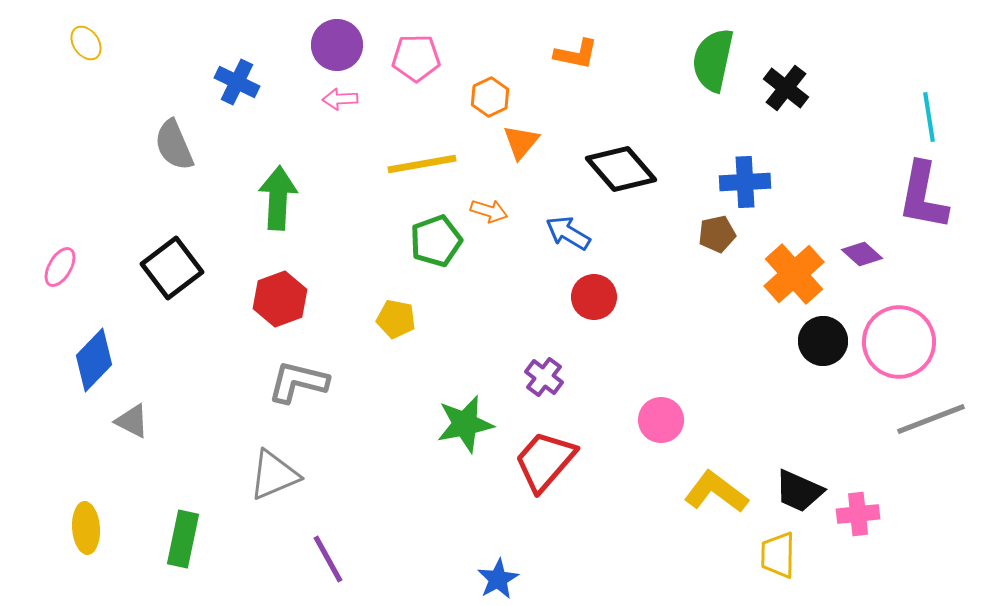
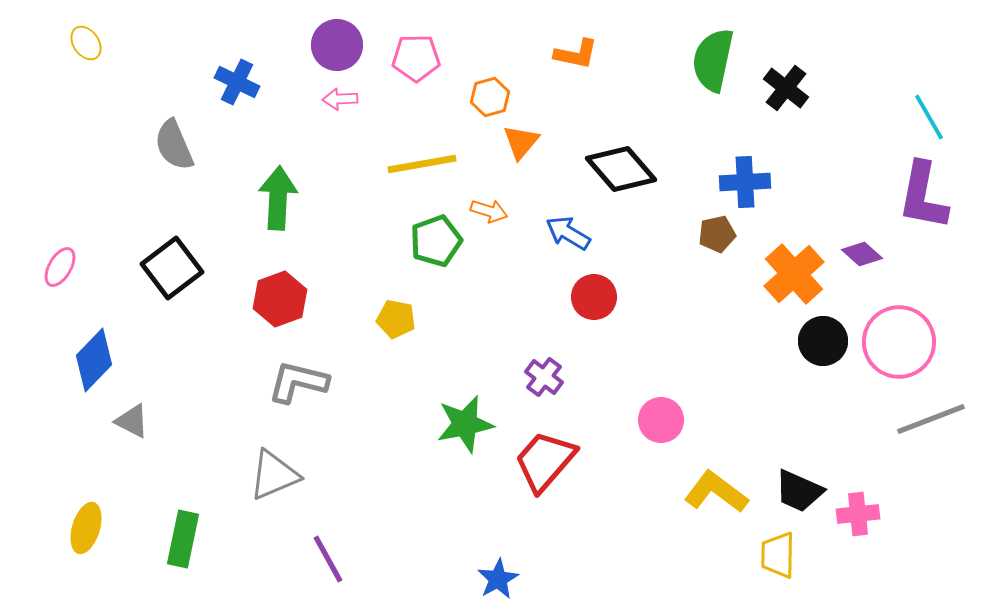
orange hexagon at (490, 97): rotated 9 degrees clockwise
cyan line at (929, 117): rotated 21 degrees counterclockwise
yellow ellipse at (86, 528): rotated 21 degrees clockwise
